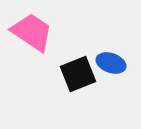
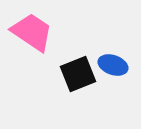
blue ellipse: moved 2 px right, 2 px down
